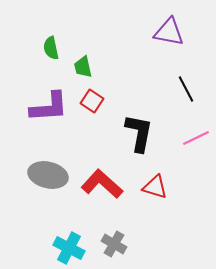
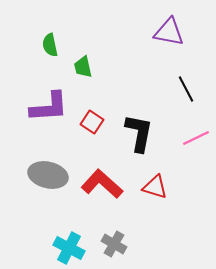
green semicircle: moved 1 px left, 3 px up
red square: moved 21 px down
